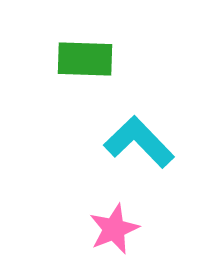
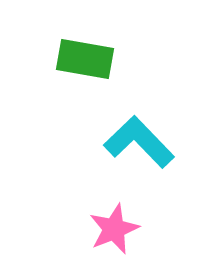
green rectangle: rotated 8 degrees clockwise
